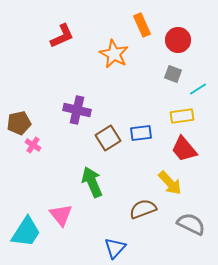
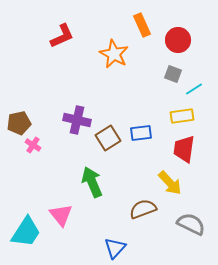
cyan line: moved 4 px left
purple cross: moved 10 px down
red trapezoid: rotated 48 degrees clockwise
